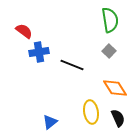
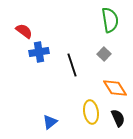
gray square: moved 5 px left, 3 px down
black line: rotated 50 degrees clockwise
